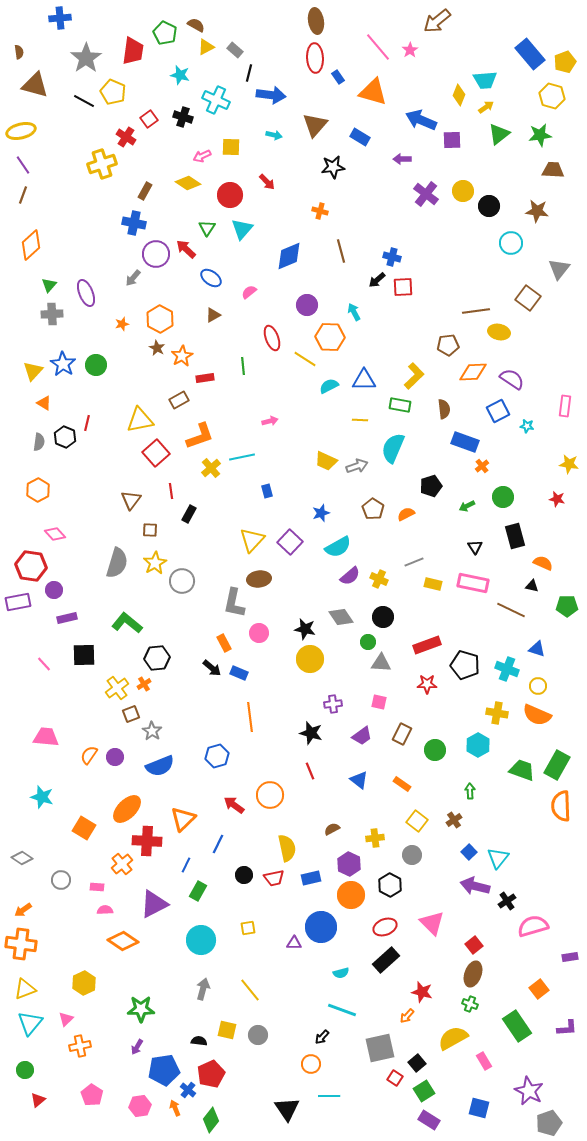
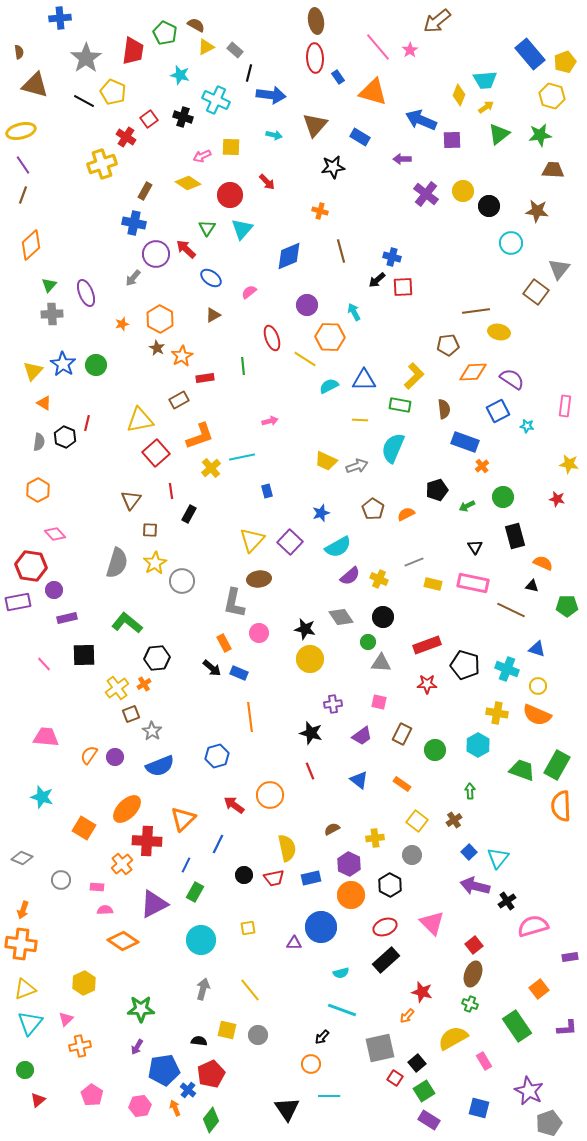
brown square at (528, 298): moved 8 px right, 6 px up
black pentagon at (431, 486): moved 6 px right, 4 px down
gray diamond at (22, 858): rotated 10 degrees counterclockwise
green rectangle at (198, 891): moved 3 px left, 1 px down
orange arrow at (23, 910): rotated 36 degrees counterclockwise
